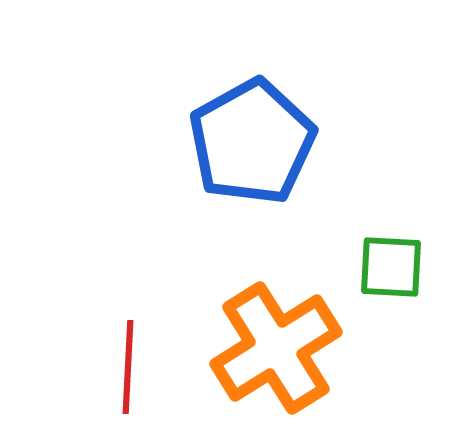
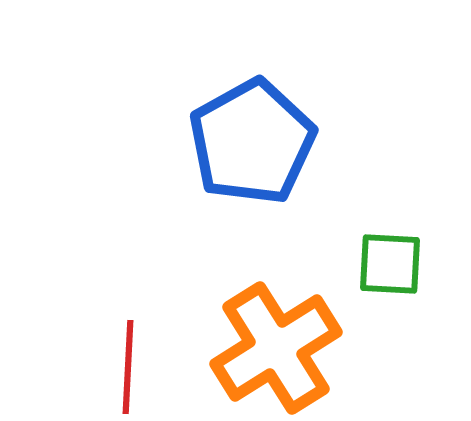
green square: moved 1 px left, 3 px up
